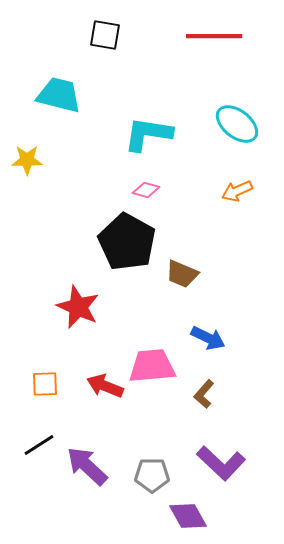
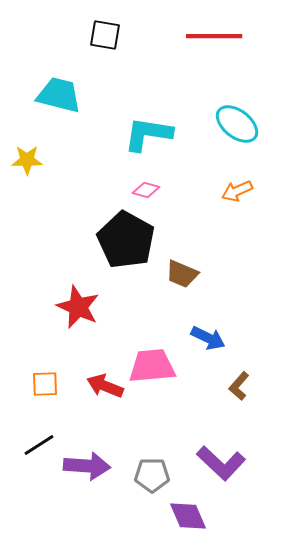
black pentagon: moved 1 px left, 2 px up
brown L-shape: moved 35 px right, 8 px up
purple arrow: rotated 141 degrees clockwise
purple diamond: rotated 6 degrees clockwise
